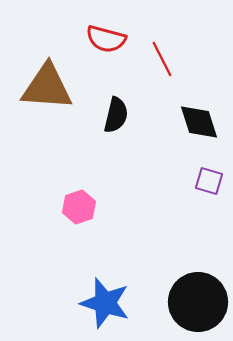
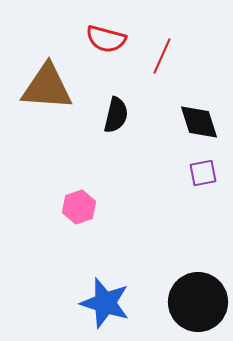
red line: moved 3 px up; rotated 51 degrees clockwise
purple square: moved 6 px left, 8 px up; rotated 28 degrees counterclockwise
